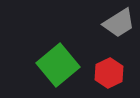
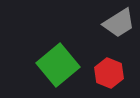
red hexagon: rotated 12 degrees counterclockwise
